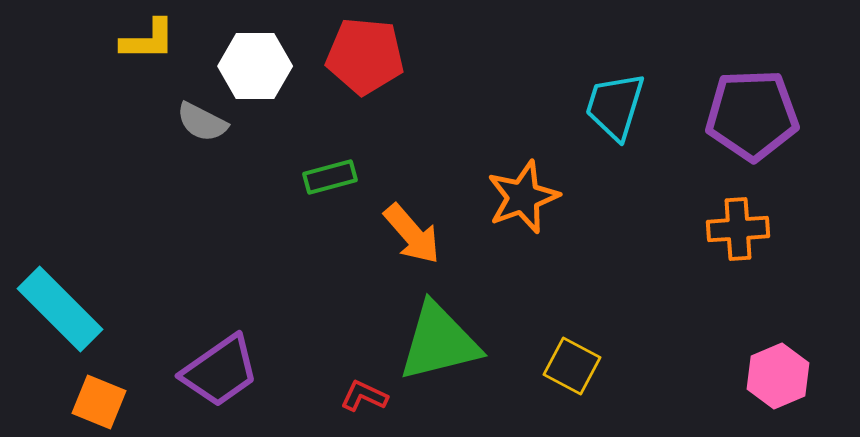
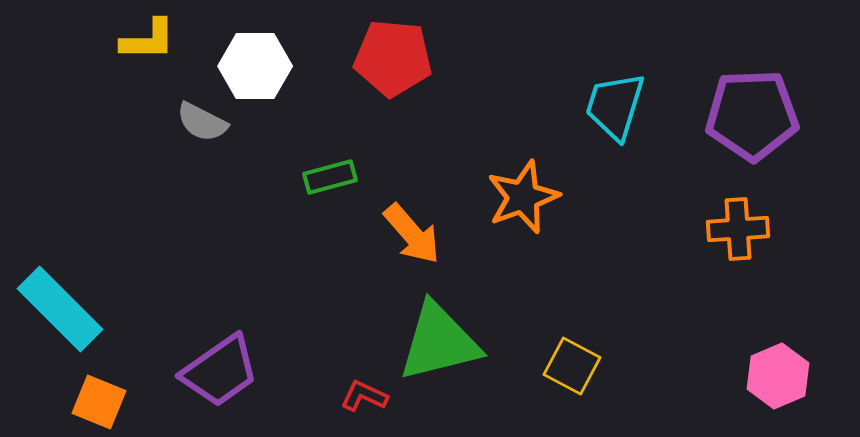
red pentagon: moved 28 px right, 2 px down
